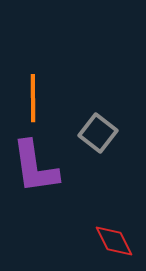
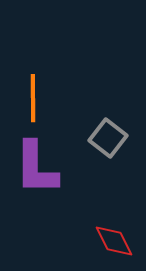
gray square: moved 10 px right, 5 px down
purple L-shape: moved 1 px right, 1 px down; rotated 8 degrees clockwise
